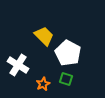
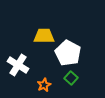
yellow trapezoid: rotated 45 degrees counterclockwise
green square: moved 5 px right, 1 px up; rotated 24 degrees clockwise
orange star: moved 1 px right, 1 px down
